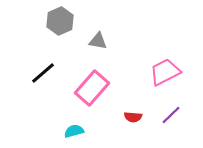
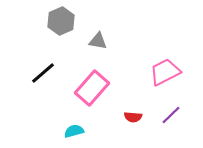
gray hexagon: moved 1 px right
